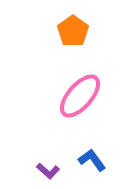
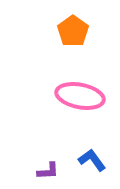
pink ellipse: rotated 60 degrees clockwise
purple L-shape: rotated 45 degrees counterclockwise
